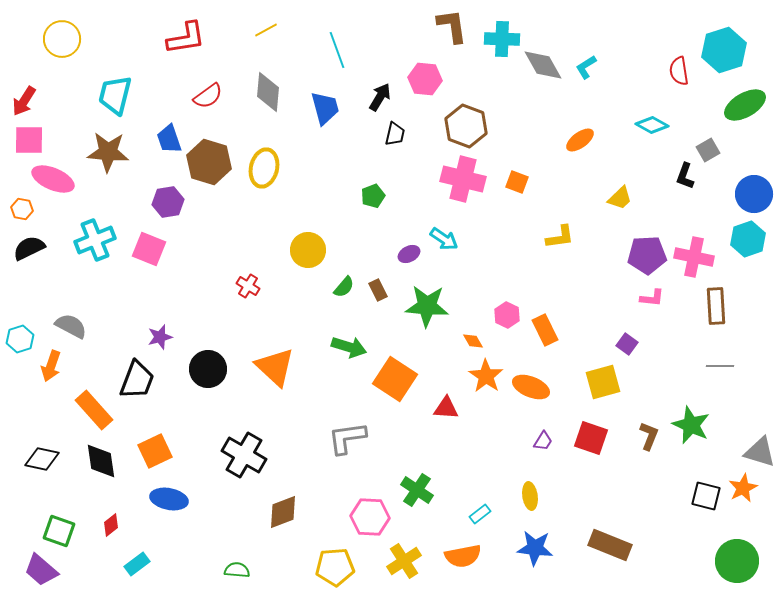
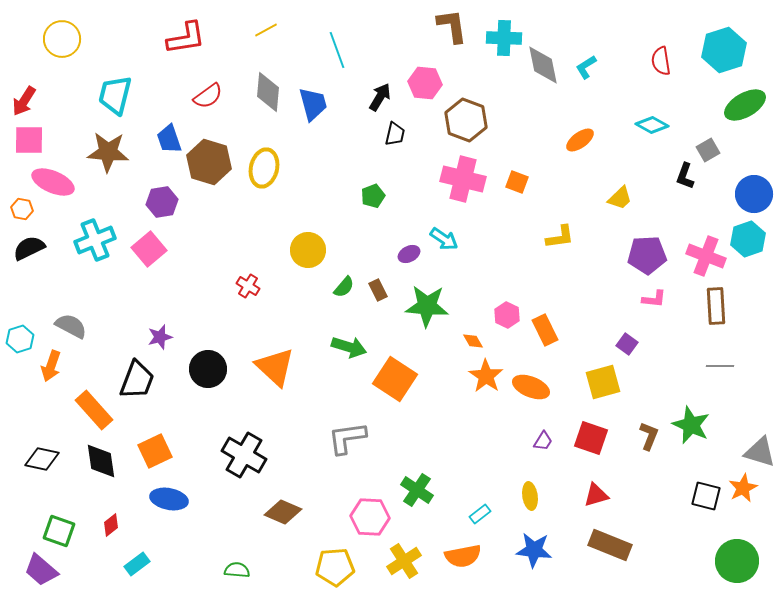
cyan cross at (502, 39): moved 2 px right, 1 px up
gray diamond at (543, 65): rotated 18 degrees clockwise
red semicircle at (679, 71): moved 18 px left, 10 px up
pink hexagon at (425, 79): moved 4 px down
blue trapezoid at (325, 108): moved 12 px left, 4 px up
brown hexagon at (466, 126): moved 6 px up
pink ellipse at (53, 179): moved 3 px down
purple hexagon at (168, 202): moved 6 px left
pink square at (149, 249): rotated 28 degrees clockwise
pink cross at (694, 257): moved 12 px right, 1 px up; rotated 9 degrees clockwise
pink L-shape at (652, 298): moved 2 px right, 1 px down
red triangle at (446, 408): moved 150 px right, 87 px down; rotated 20 degrees counterclockwise
brown diamond at (283, 512): rotated 45 degrees clockwise
blue star at (535, 548): moved 1 px left, 2 px down
